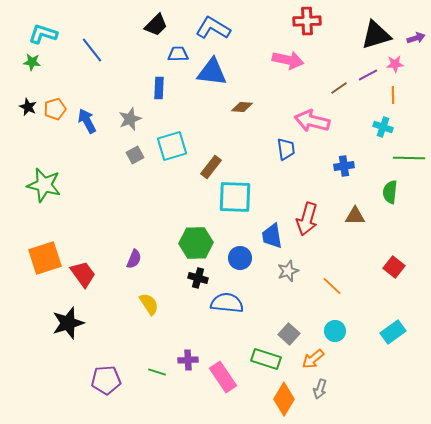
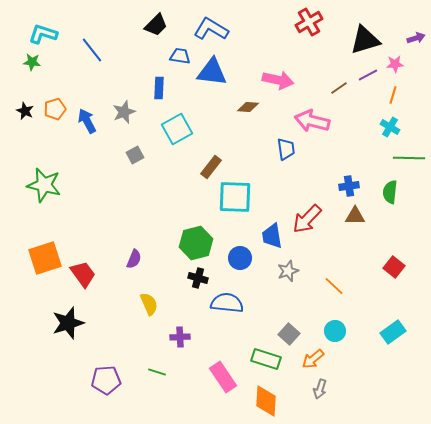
red cross at (307, 21): moved 2 px right, 1 px down; rotated 28 degrees counterclockwise
blue L-shape at (213, 28): moved 2 px left, 1 px down
black triangle at (376, 35): moved 11 px left, 5 px down
blue trapezoid at (178, 54): moved 2 px right, 2 px down; rotated 10 degrees clockwise
pink arrow at (288, 60): moved 10 px left, 20 px down
orange line at (393, 95): rotated 18 degrees clockwise
black star at (28, 107): moved 3 px left, 4 px down
brown diamond at (242, 107): moved 6 px right
gray star at (130, 119): moved 6 px left, 7 px up
cyan cross at (383, 127): moved 7 px right; rotated 12 degrees clockwise
cyan square at (172, 146): moved 5 px right, 17 px up; rotated 12 degrees counterclockwise
blue cross at (344, 166): moved 5 px right, 20 px down
red arrow at (307, 219): rotated 28 degrees clockwise
green hexagon at (196, 243): rotated 12 degrees counterclockwise
orange line at (332, 286): moved 2 px right
yellow semicircle at (149, 304): rotated 10 degrees clockwise
purple cross at (188, 360): moved 8 px left, 23 px up
orange diamond at (284, 399): moved 18 px left, 2 px down; rotated 28 degrees counterclockwise
